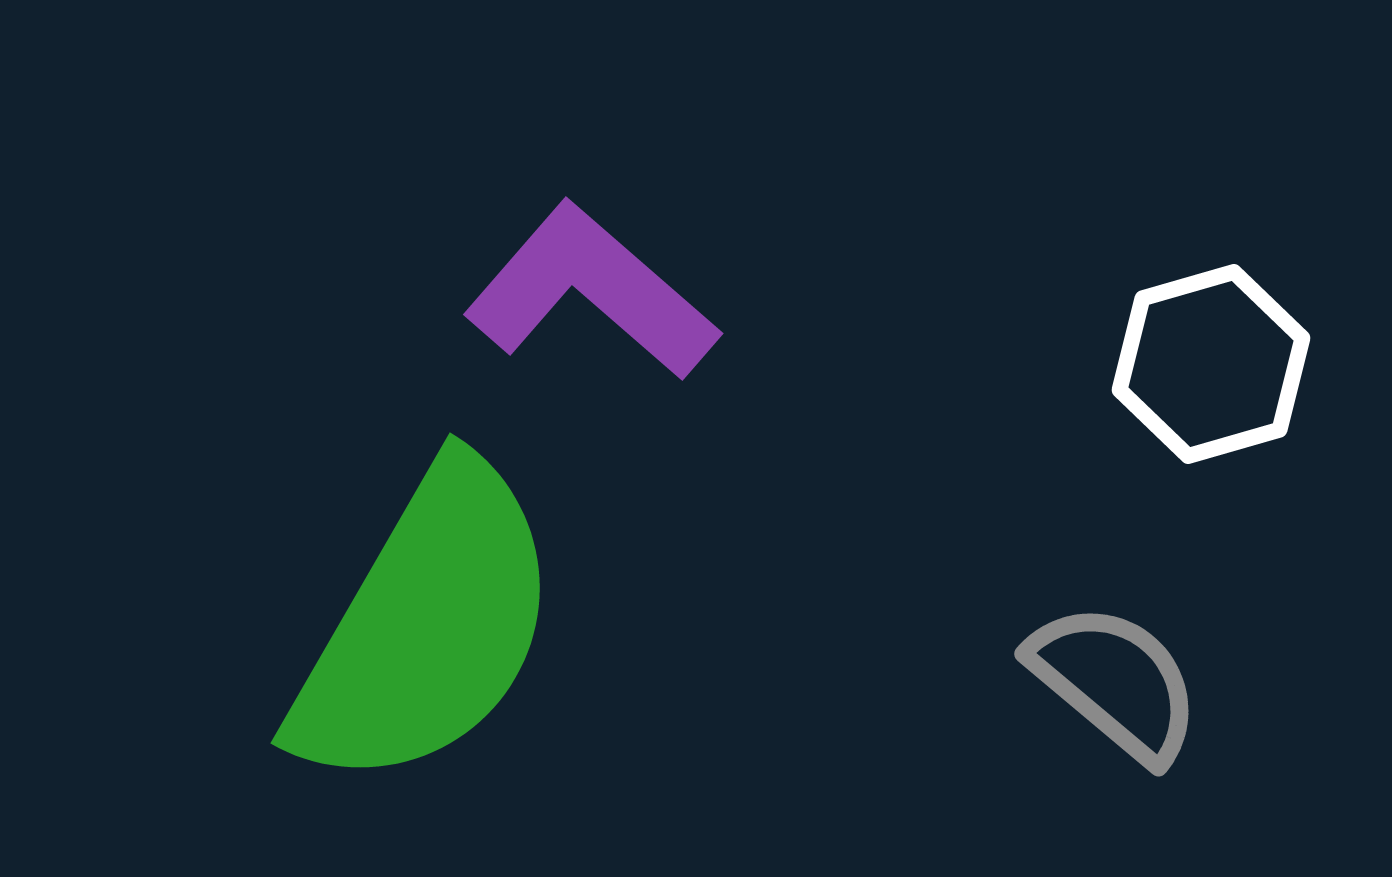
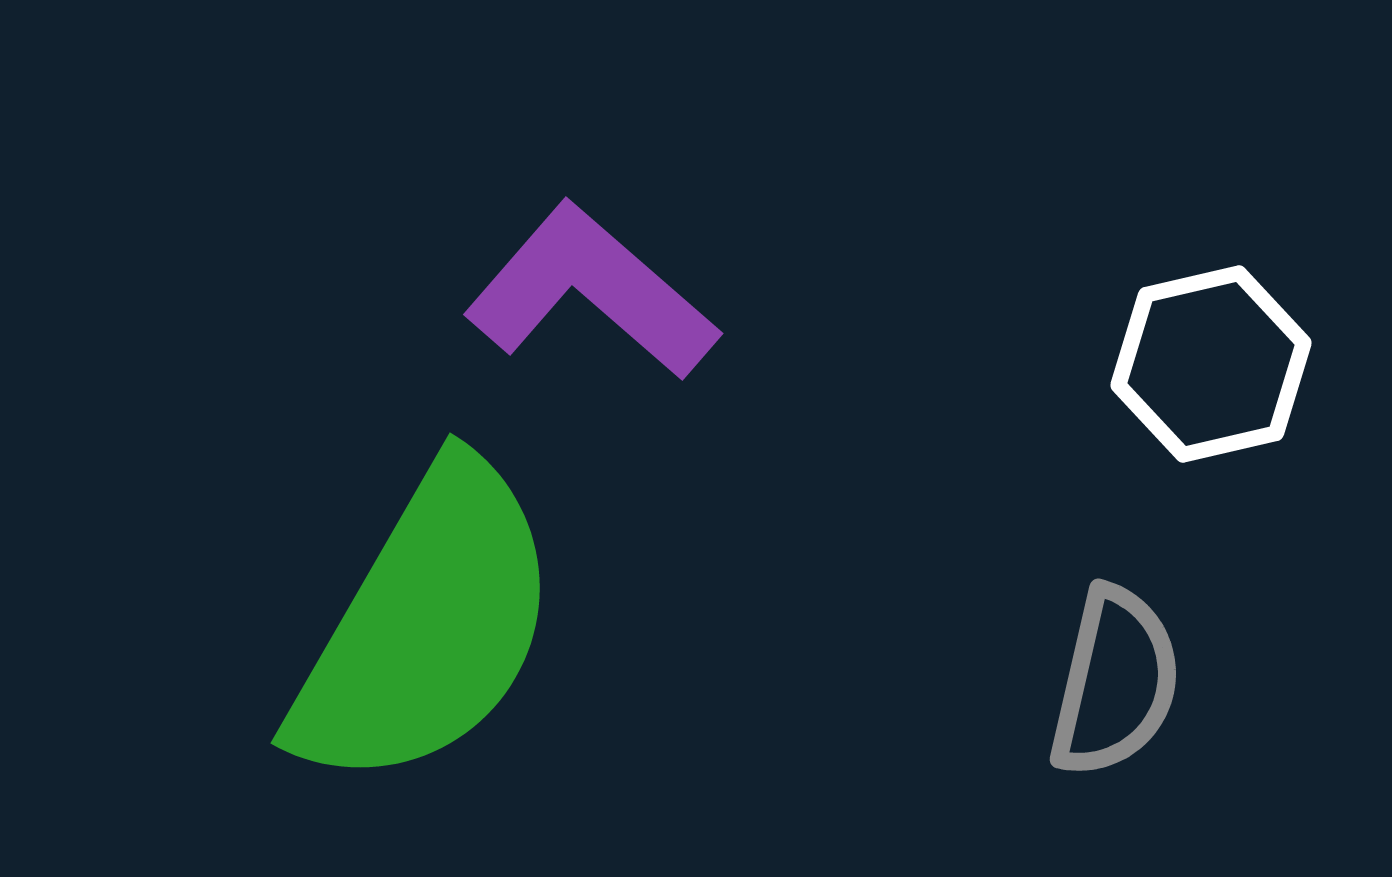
white hexagon: rotated 3 degrees clockwise
gray semicircle: rotated 63 degrees clockwise
